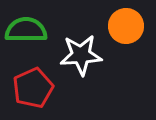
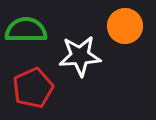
orange circle: moved 1 px left
white star: moved 1 px left, 1 px down
